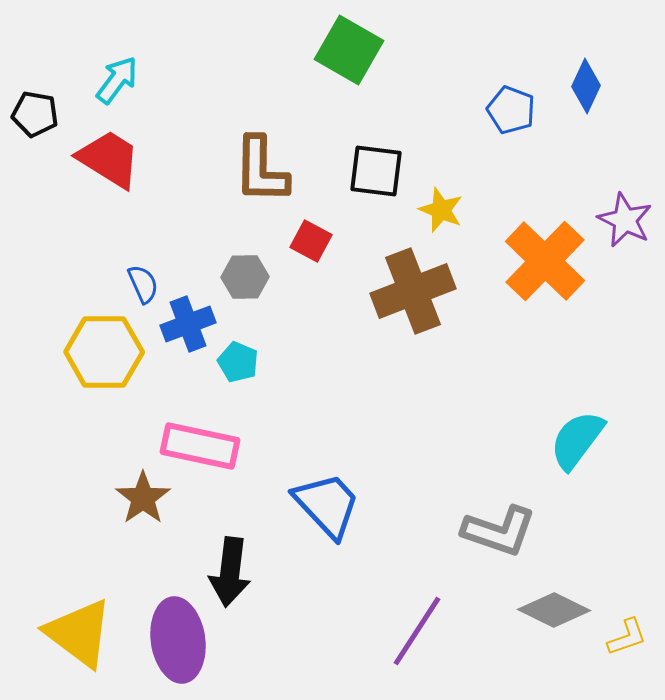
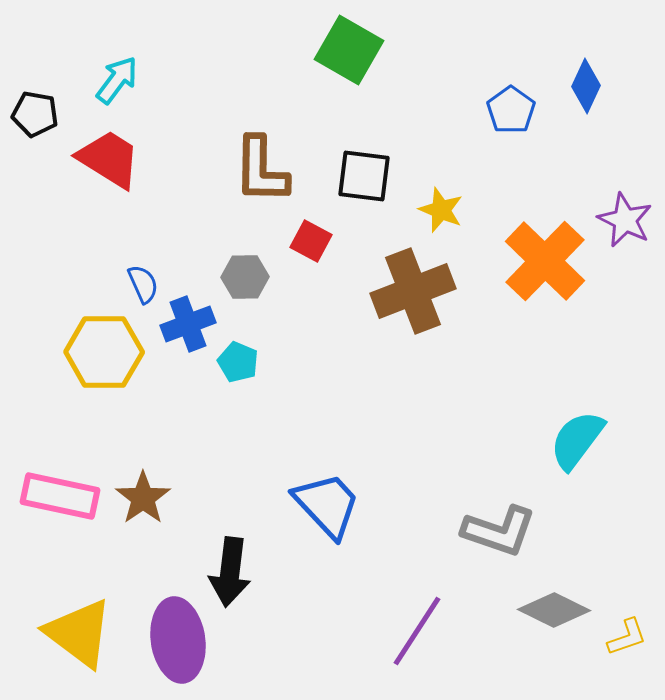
blue pentagon: rotated 15 degrees clockwise
black square: moved 12 px left, 5 px down
pink rectangle: moved 140 px left, 50 px down
